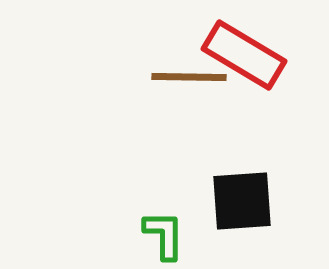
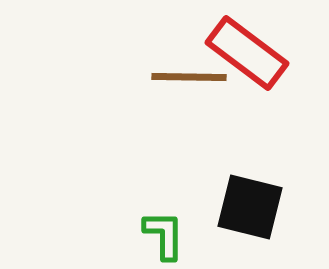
red rectangle: moved 3 px right, 2 px up; rotated 6 degrees clockwise
black square: moved 8 px right, 6 px down; rotated 18 degrees clockwise
